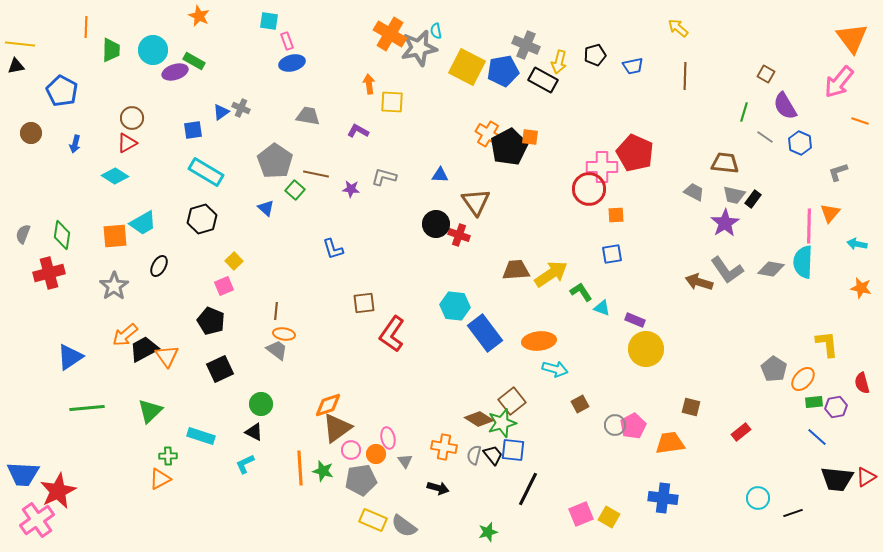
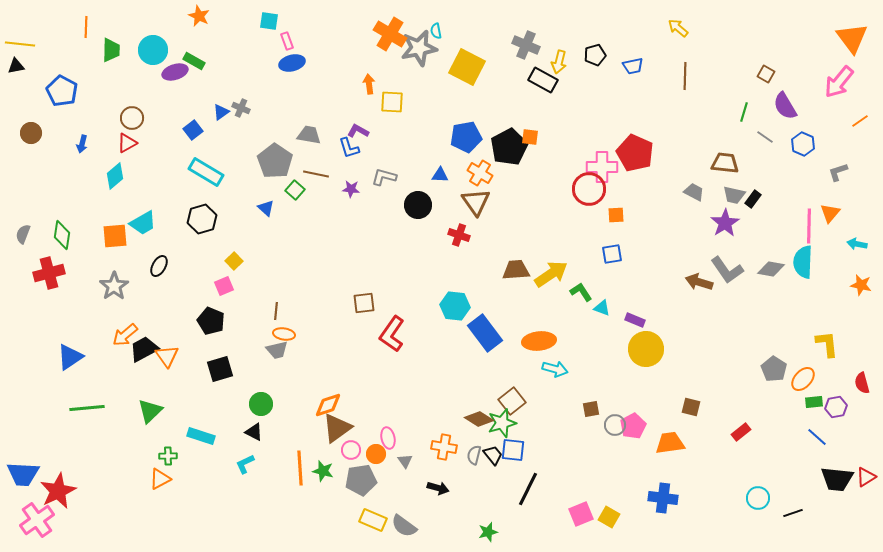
blue pentagon at (503, 71): moved 37 px left, 66 px down
gray trapezoid at (308, 116): moved 1 px right, 19 px down
orange line at (860, 121): rotated 54 degrees counterclockwise
blue square at (193, 130): rotated 30 degrees counterclockwise
orange cross at (488, 134): moved 8 px left, 39 px down
blue hexagon at (800, 143): moved 3 px right, 1 px down
blue arrow at (75, 144): moved 7 px right
cyan diamond at (115, 176): rotated 72 degrees counterclockwise
black circle at (436, 224): moved 18 px left, 19 px up
blue L-shape at (333, 249): moved 16 px right, 101 px up
orange star at (861, 288): moved 3 px up
gray trapezoid at (277, 350): rotated 130 degrees clockwise
black square at (220, 369): rotated 8 degrees clockwise
brown square at (580, 404): moved 11 px right, 5 px down; rotated 18 degrees clockwise
